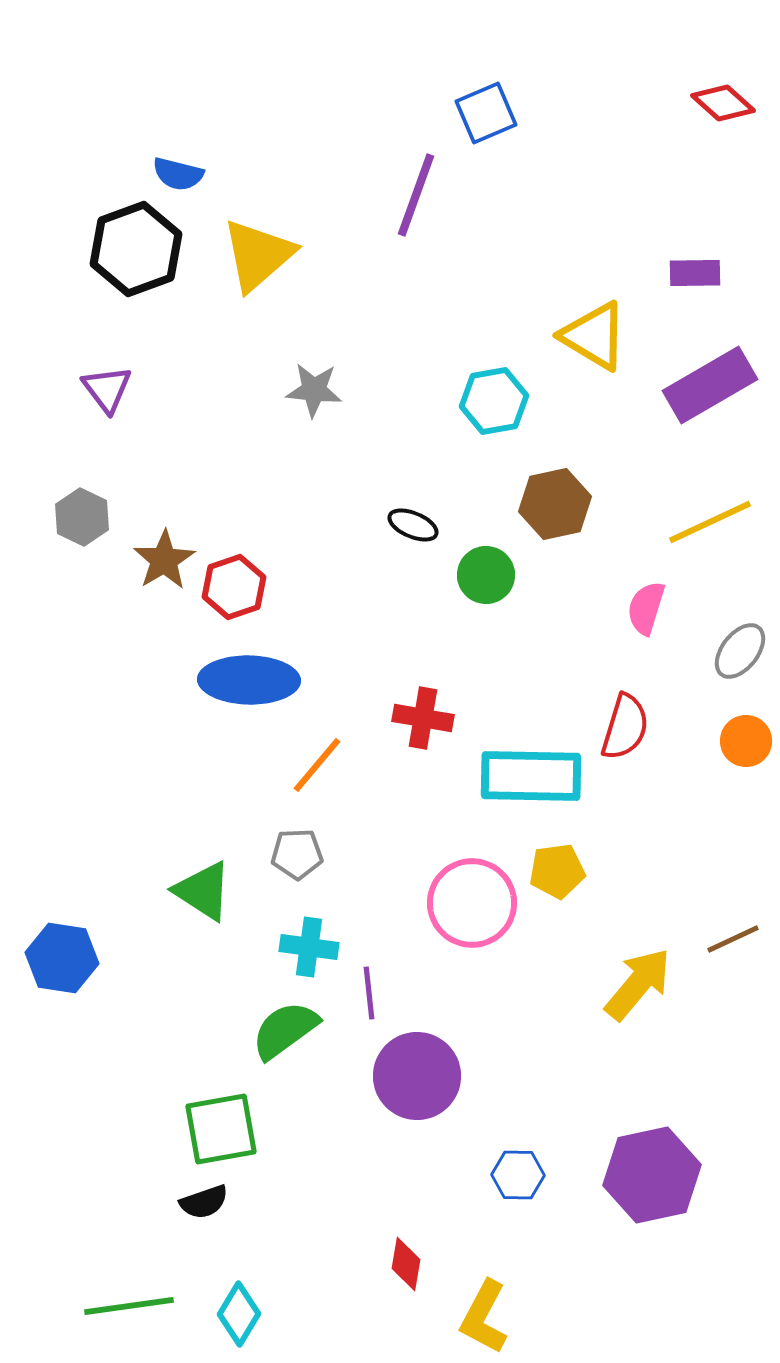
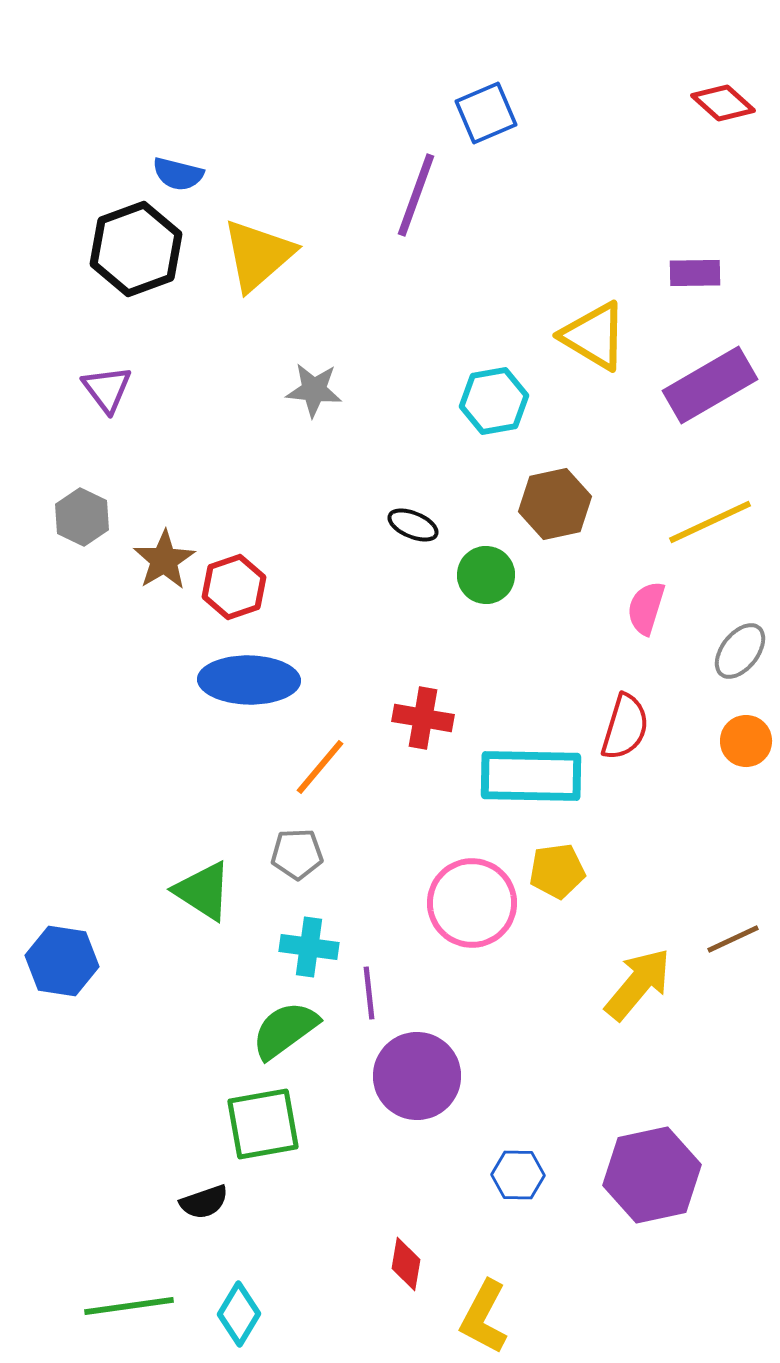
orange line at (317, 765): moved 3 px right, 2 px down
blue hexagon at (62, 958): moved 3 px down
green square at (221, 1129): moved 42 px right, 5 px up
